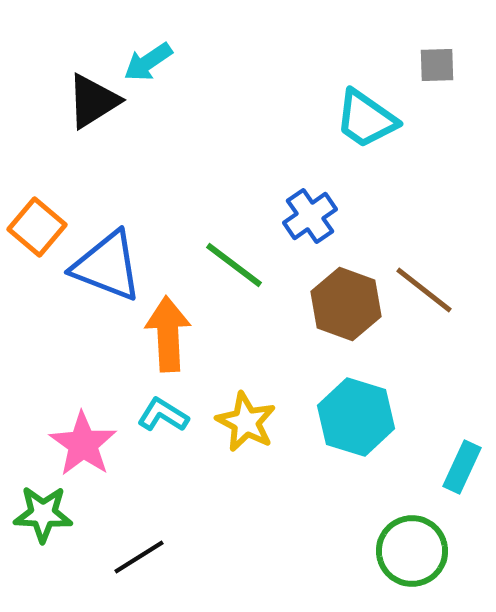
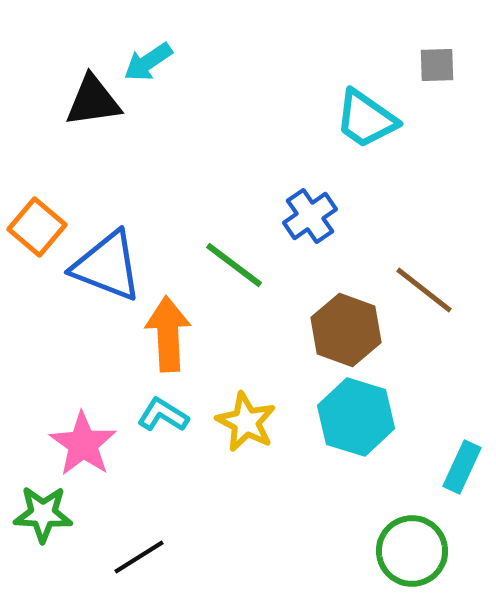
black triangle: rotated 24 degrees clockwise
brown hexagon: moved 26 px down
